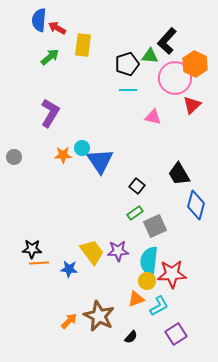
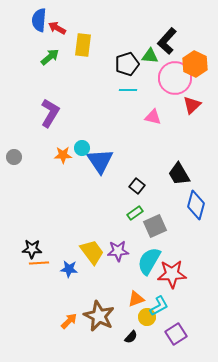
cyan semicircle: rotated 24 degrees clockwise
yellow circle: moved 36 px down
